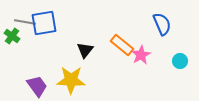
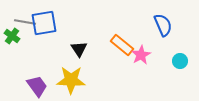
blue semicircle: moved 1 px right, 1 px down
black triangle: moved 6 px left, 1 px up; rotated 12 degrees counterclockwise
